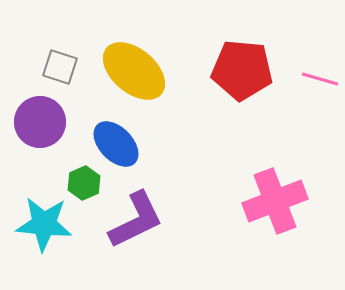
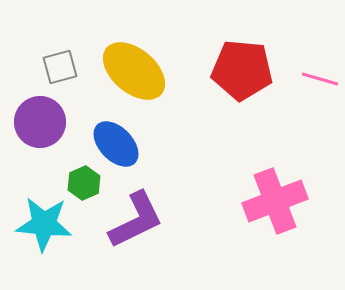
gray square: rotated 33 degrees counterclockwise
